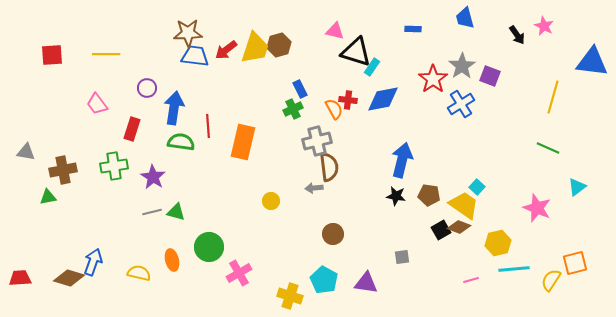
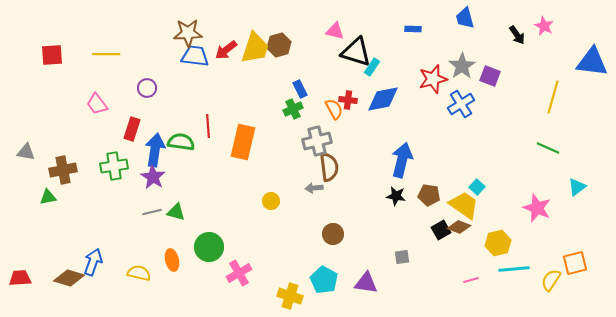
red star at (433, 79): rotated 20 degrees clockwise
blue arrow at (174, 108): moved 19 px left, 42 px down
